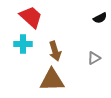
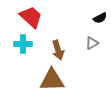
brown arrow: moved 3 px right, 1 px up
gray triangle: moved 2 px left, 15 px up
